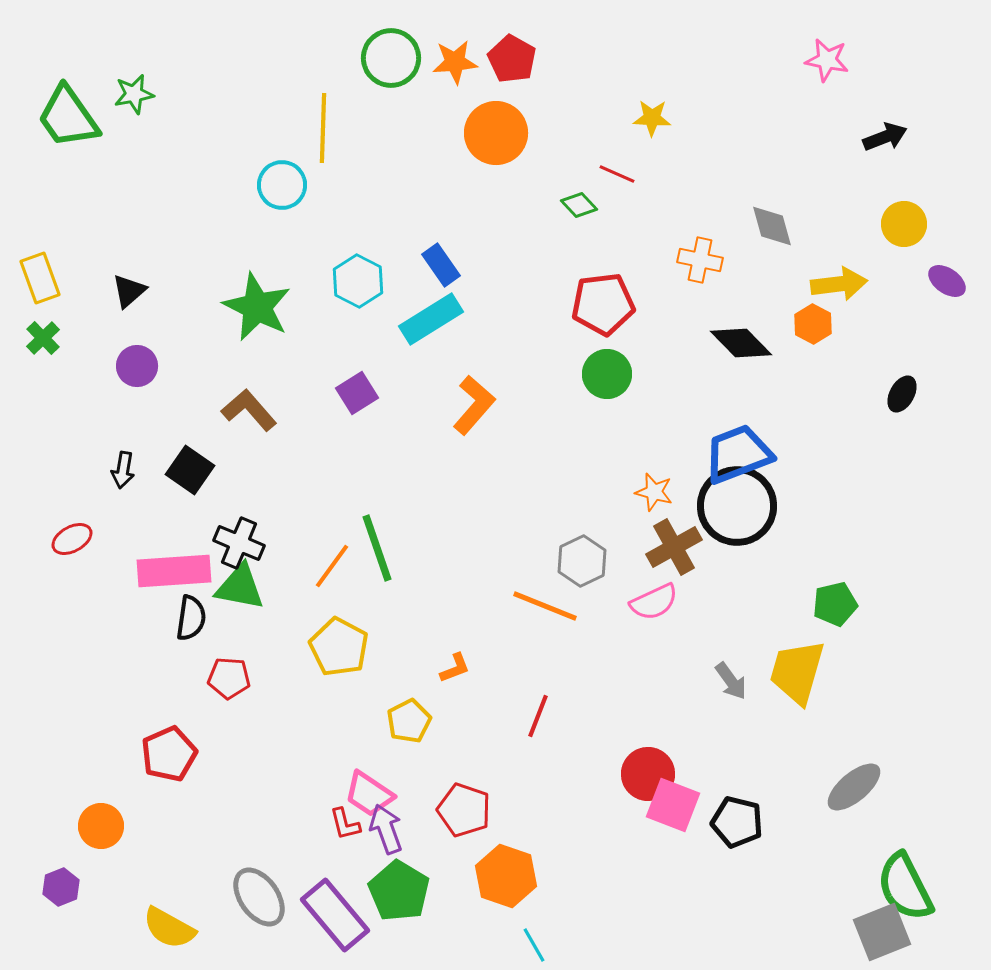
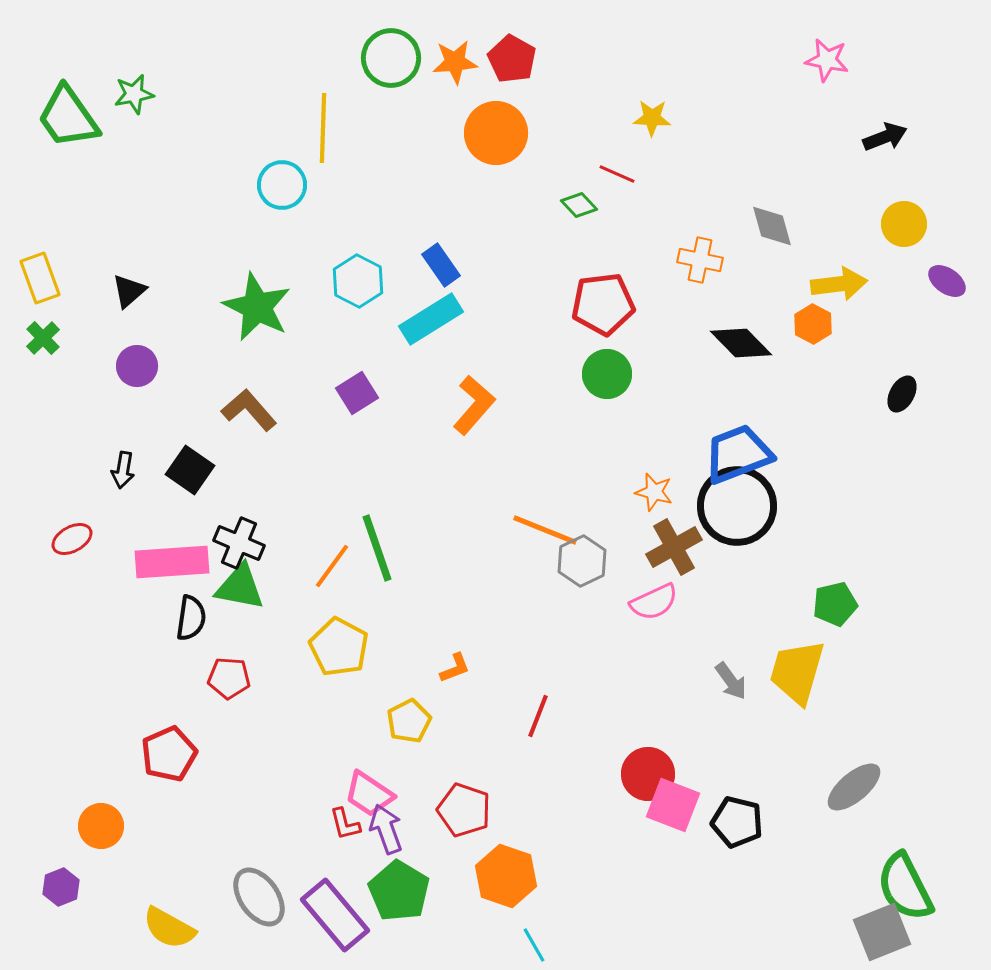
pink rectangle at (174, 571): moved 2 px left, 9 px up
orange line at (545, 606): moved 76 px up
